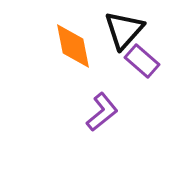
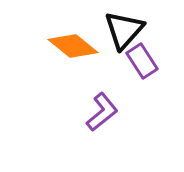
orange diamond: rotated 39 degrees counterclockwise
purple rectangle: rotated 16 degrees clockwise
